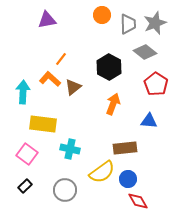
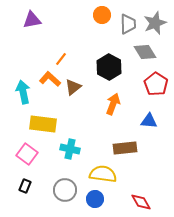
purple triangle: moved 15 px left
gray diamond: rotated 20 degrees clockwise
cyan arrow: rotated 15 degrees counterclockwise
yellow semicircle: moved 1 px right, 2 px down; rotated 136 degrees counterclockwise
blue circle: moved 33 px left, 20 px down
black rectangle: rotated 24 degrees counterclockwise
red diamond: moved 3 px right, 1 px down
